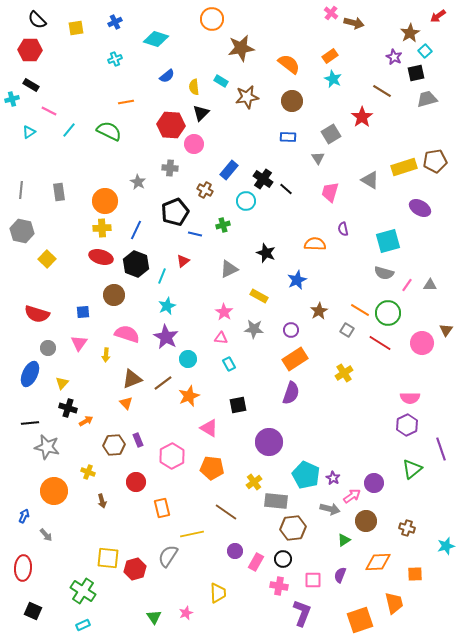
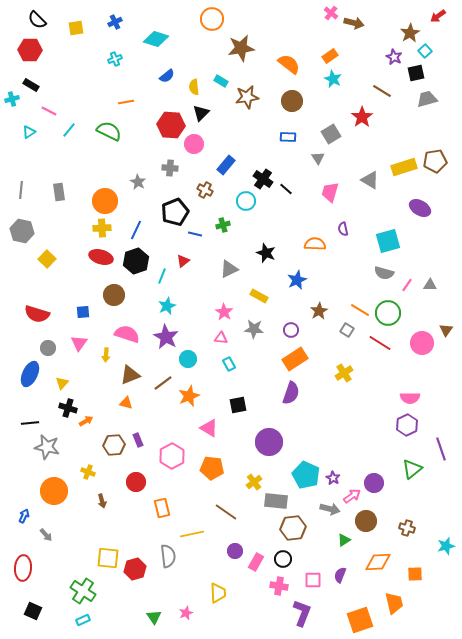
blue rectangle at (229, 170): moved 3 px left, 5 px up
black hexagon at (136, 264): moved 3 px up; rotated 20 degrees clockwise
brown triangle at (132, 379): moved 2 px left, 4 px up
orange triangle at (126, 403): rotated 32 degrees counterclockwise
gray semicircle at (168, 556): rotated 140 degrees clockwise
cyan rectangle at (83, 625): moved 5 px up
